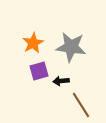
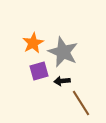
gray star: moved 8 px left, 5 px down; rotated 16 degrees clockwise
black arrow: moved 1 px right
brown line: moved 2 px up
